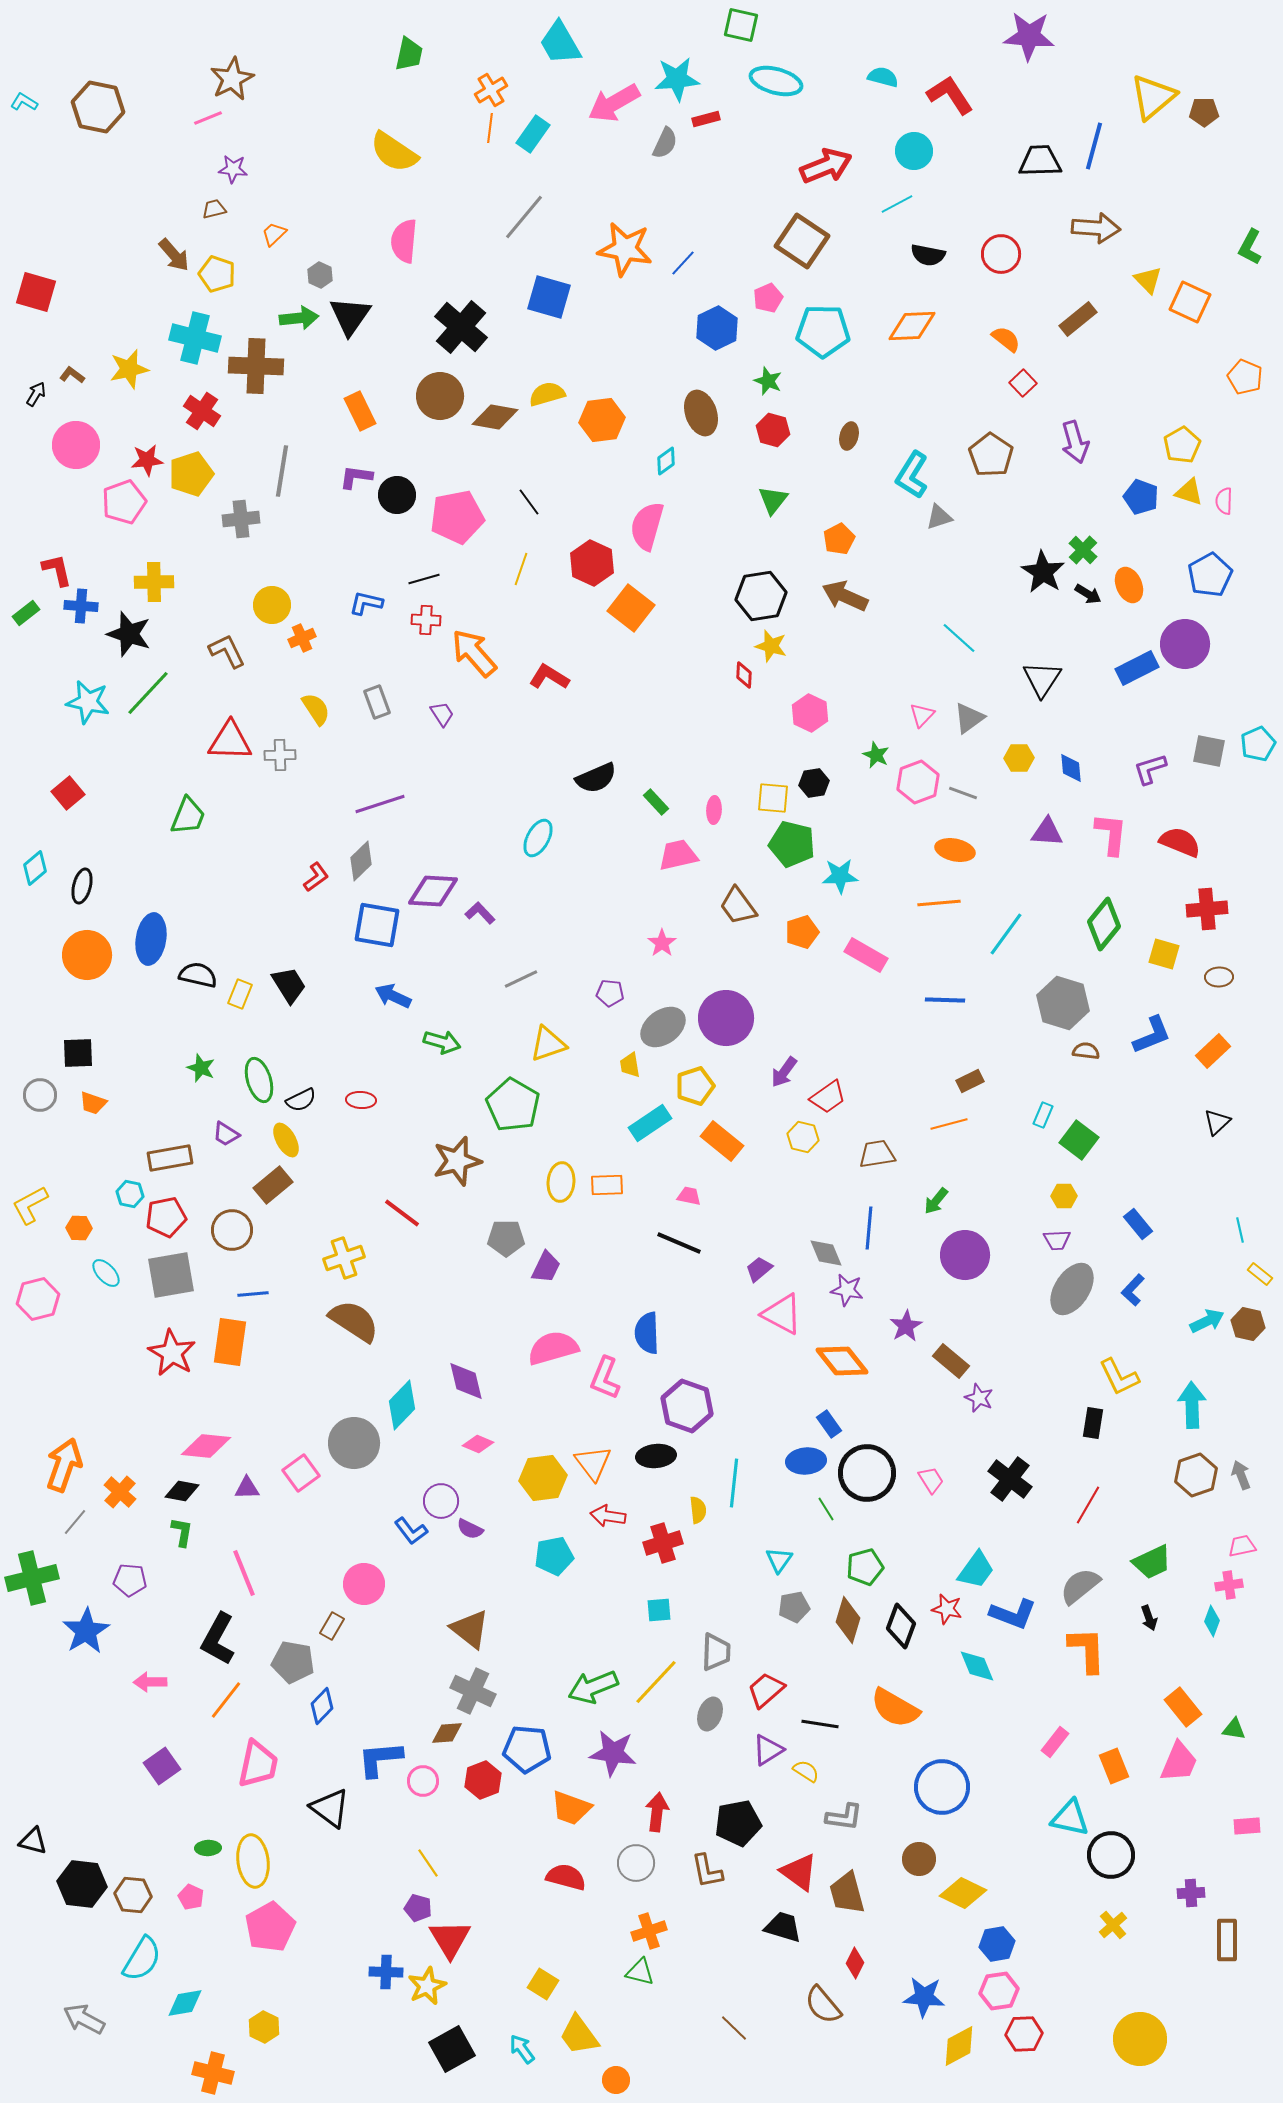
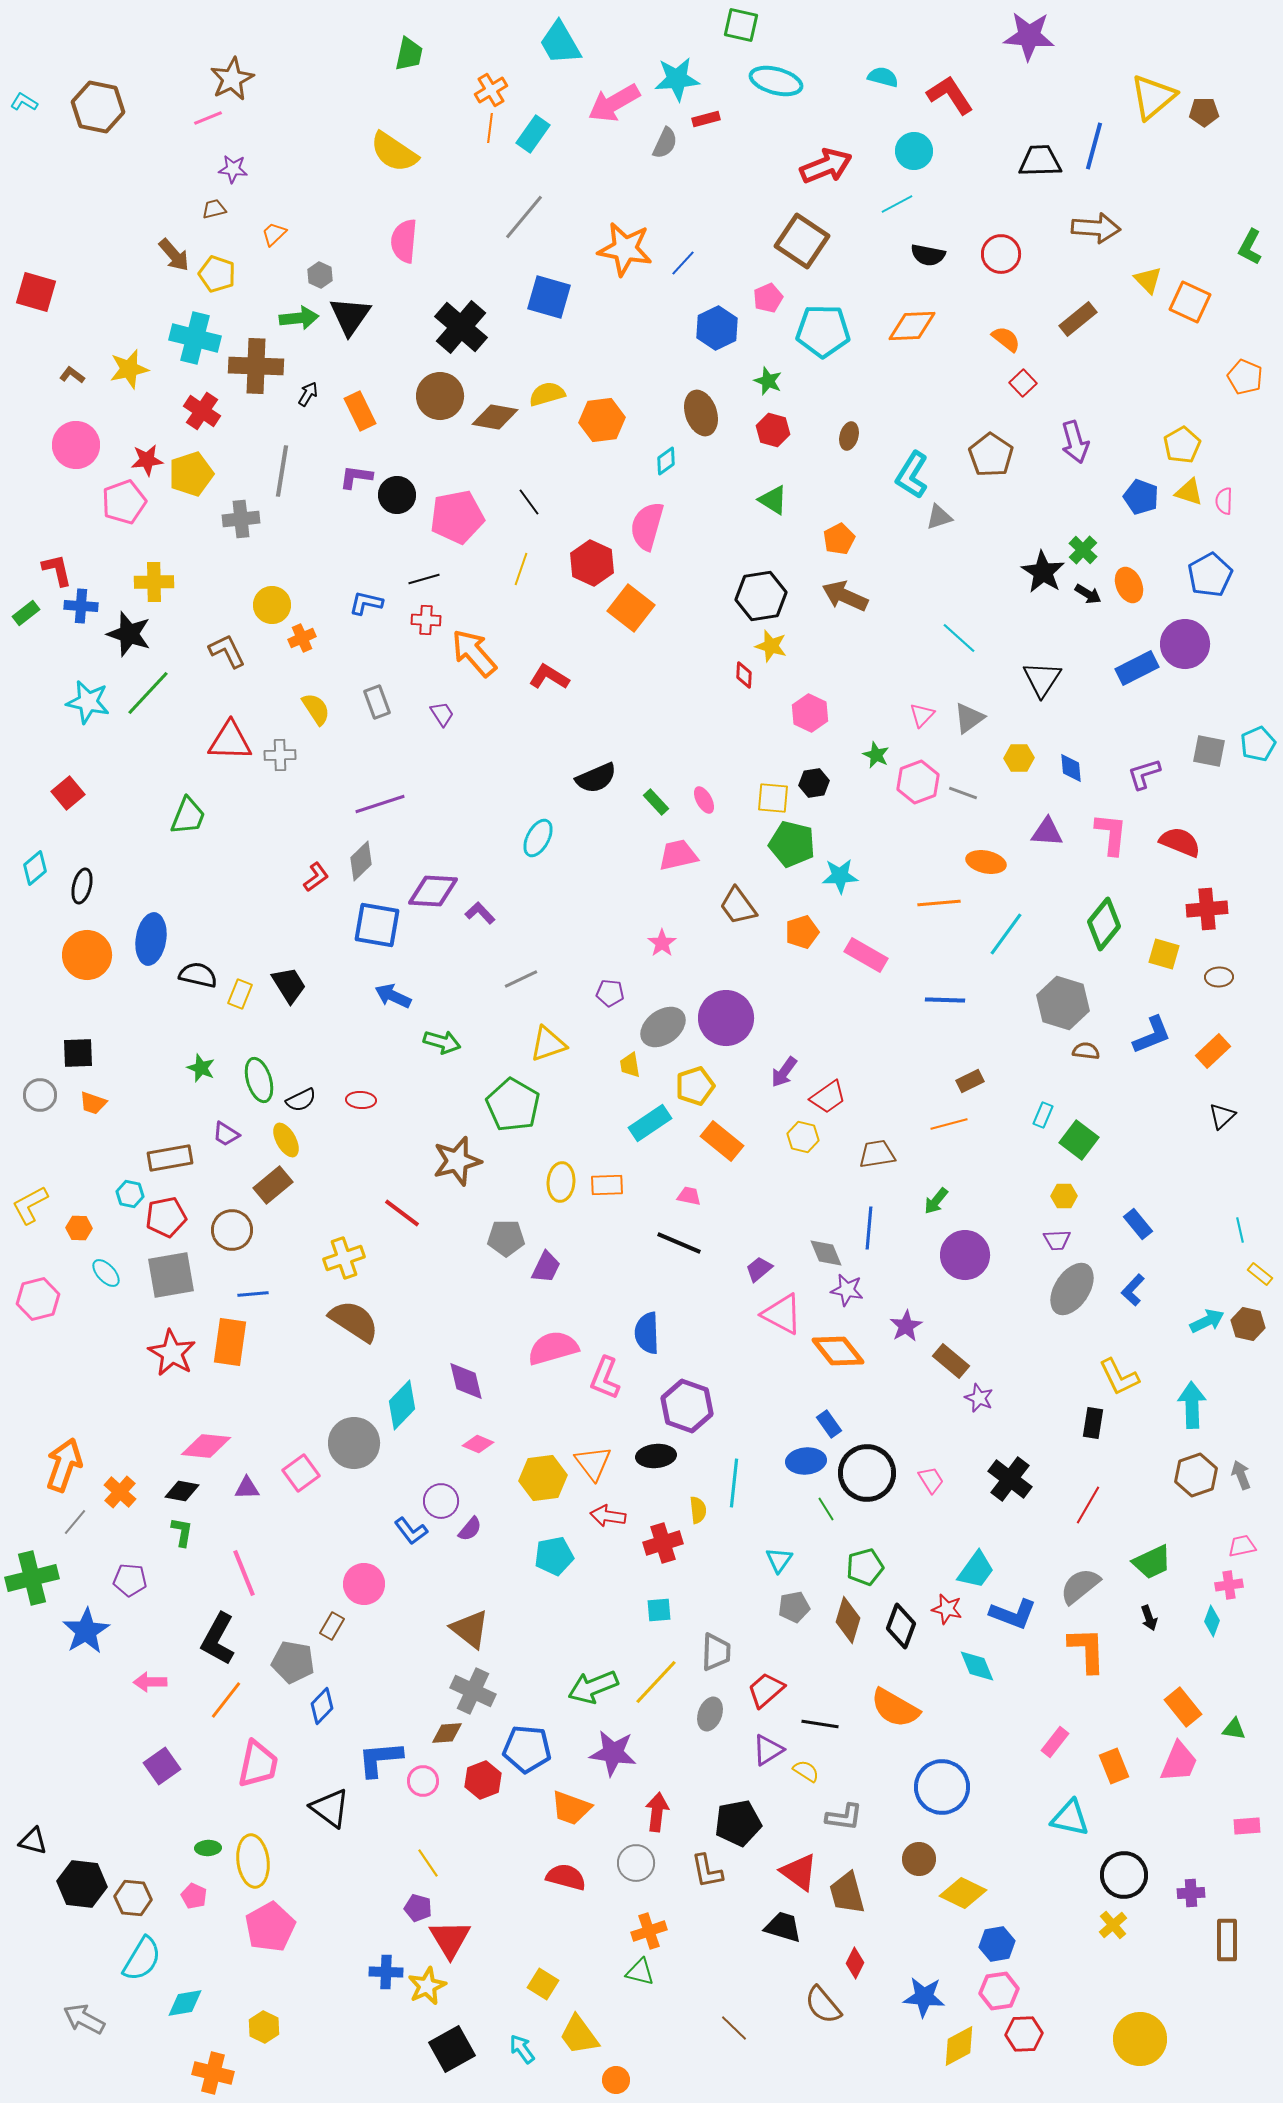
black arrow at (36, 394): moved 272 px right
green triangle at (773, 500): rotated 36 degrees counterclockwise
purple L-shape at (1150, 769): moved 6 px left, 5 px down
pink ellipse at (714, 810): moved 10 px left, 10 px up; rotated 32 degrees counterclockwise
orange ellipse at (955, 850): moved 31 px right, 12 px down
black triangle at (1217, 1122): moved 5 px right, 6 px up
orange diamond at (842, 1361): moved 4 px left, 10 px up
purple semicircle at (470, 1529): rotated 76 degrees counterclockwise
black circle at (1111, 1855): moved 13 px right, 20 px down
brown hexagon at (133, 1895): moved 3 px down
pink pentagon at (191, 1897): moved 3 px right, 1 px up
